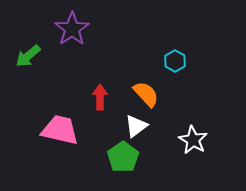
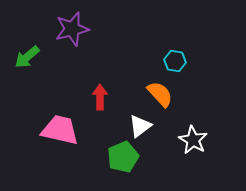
purple star: rotated 20 degrees clockwise
green arrow: moved 1 px left, 1 px down
cyan hexagon: rotated 20 degrees counterclockwise
orange semicircle: moved 14 px right
white triangle: moved 4 px right
green pentagon: rotated 12 degrees clockwise
